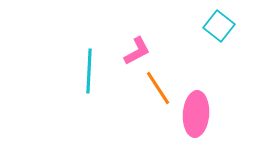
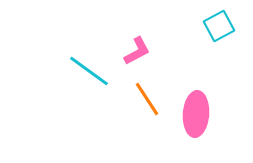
cyan square: rotated 24 degrees clockwise
cyan line: rotated 57 degrees counterclockwise
orange line: moved 11 px left, 11 px down
